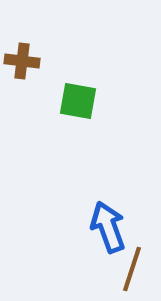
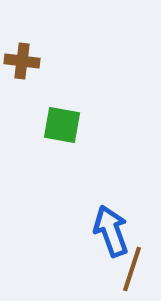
green square: moved 16 px left, 24 px down
blue arrow: moved 3 px right, 4 px down
